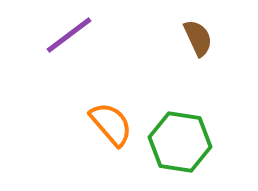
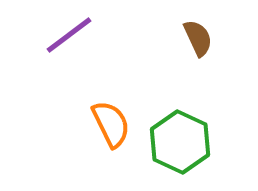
orange semicircle: rotated 15 degrees clockwise
green hexagon: rotated 16 degrees clockwise
